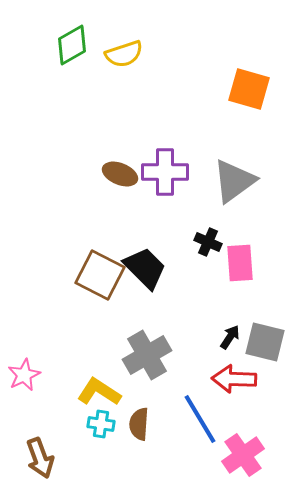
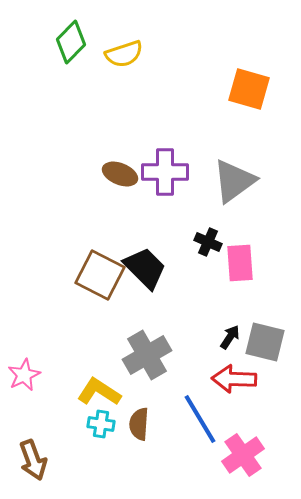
green diamond: moved 1 px left, 3 px up; rotated 15 degrees counterclockwise
brown arrow: moved 7 px left, 2 px down
